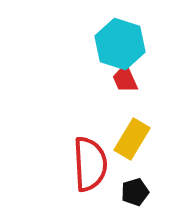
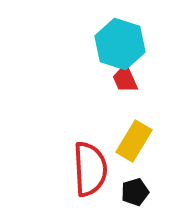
yellow rectangle: moved 2 px right, 2 px down
red semicircle: moved 5 px down
